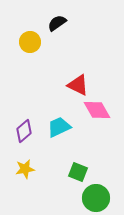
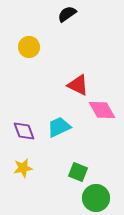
black semicircle: moved 10 px right, 9 px up
yellow circle: moved 1 px left, 5 px down
pink diamond: moved 5 px right
purple diamond: rotated 70 degrees counterclockwise
yellow star: moved 2 px left, 1 px up
